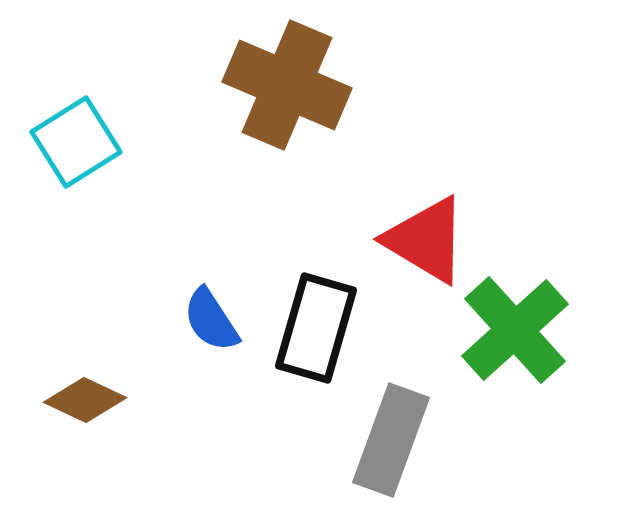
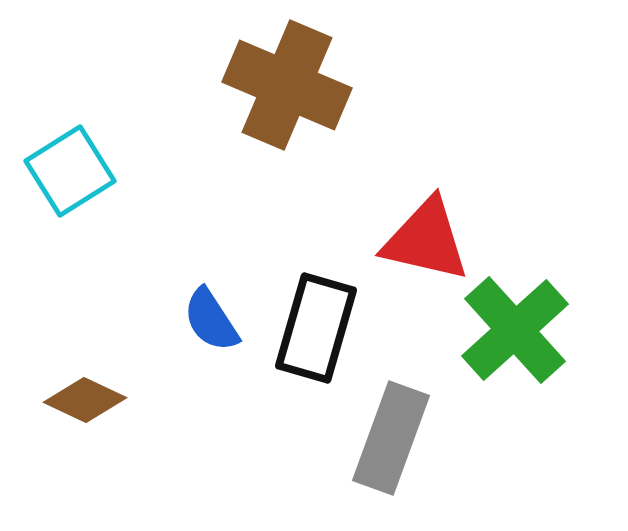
cyan square: moved 6 px left, 29 px down
red triangle: rotated 18 degrees counterclockwise
gray rectangle: moved 2 px up
